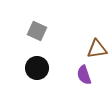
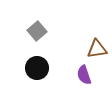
gray square: rotated 24 degrees clockwise
